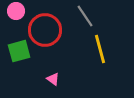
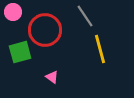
pink circle: moved 3 px left, 1 px down
green square: moved 1 px right, 1 px down
pink triangle: moved 1 px left, 2 px up
